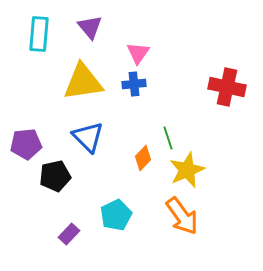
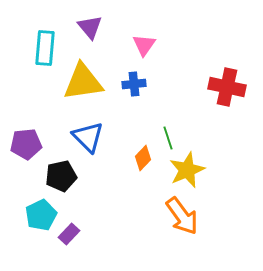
cyan rectangle: moved 6 px right, 14 px down
pink triangle: moved 6 px right, 8 px up
black pentagon: moved 6 px right
cyan pentagon: moved 75 px left
